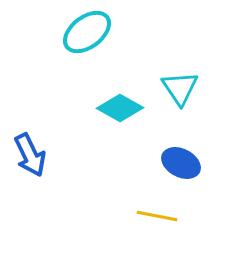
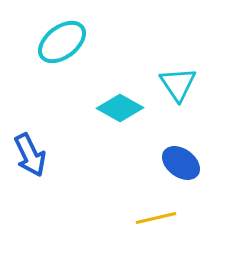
cyan ellipse: moved 25 px left, 10 px down
cyan triangle: moved 2 px left, 4 px up
blue ellipse: rotated 9 degrees clockwise
yellow line: moved 1 px left, 2 px down; rotated 24 degrees counterclockwise
